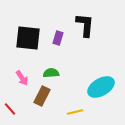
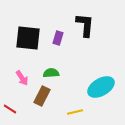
red line: rotated 16 degrees counterclockwise
